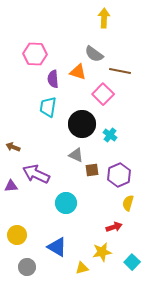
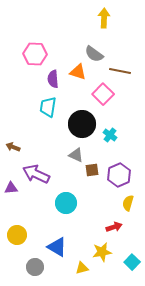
purple triangle: moved 2 px down
gray circle: moved 8 px right
